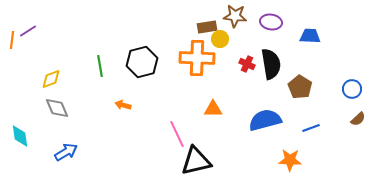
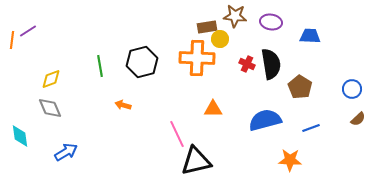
gray diamond: moved 7 px left
